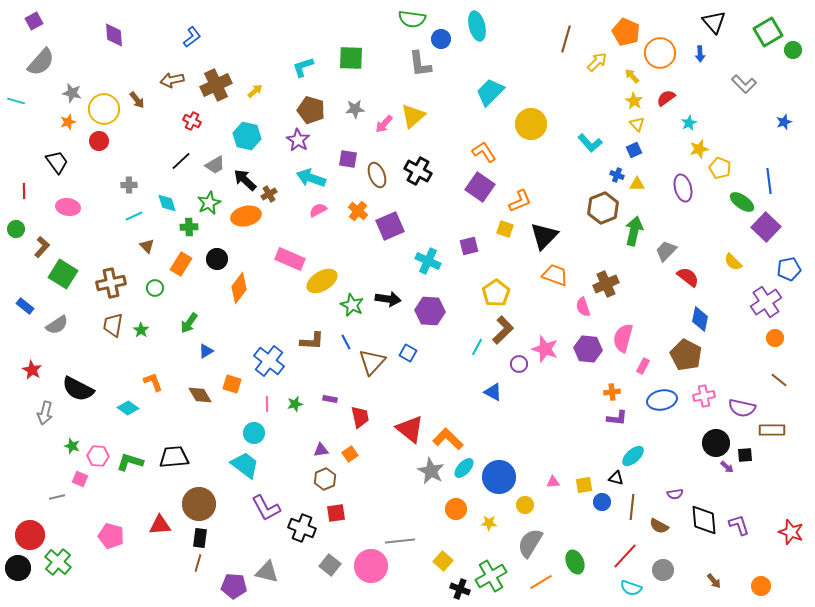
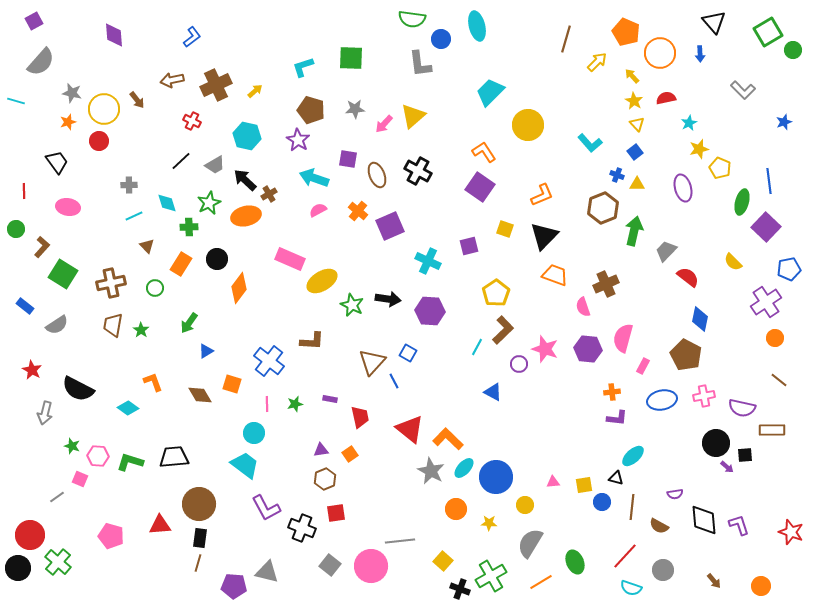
gray L-shape at (744, 84): moved 1 px left, 6 px down
red semicircle at (666, 98): rotated 24 degrees clockwise
yellow circle at (531, 124): moved 3 px left, 1 px down
blue square at (634, 150): moved 1 px right, 2 px down; rotated 14 degrees counterclockwise
cyan arrow at (311, 178): moved 3 px right
orange L-shape at (520, 201): moved 22 px right, 6 px up
green ellipse at (742, 202): rotated 70 degrees clockwise
blue line at (346, 342): moved 48 px right, 39 px down
blue circle at (499, 477): moved 3 px left
gray line at (57, 497): rotated 21 degrees counterclockwise
